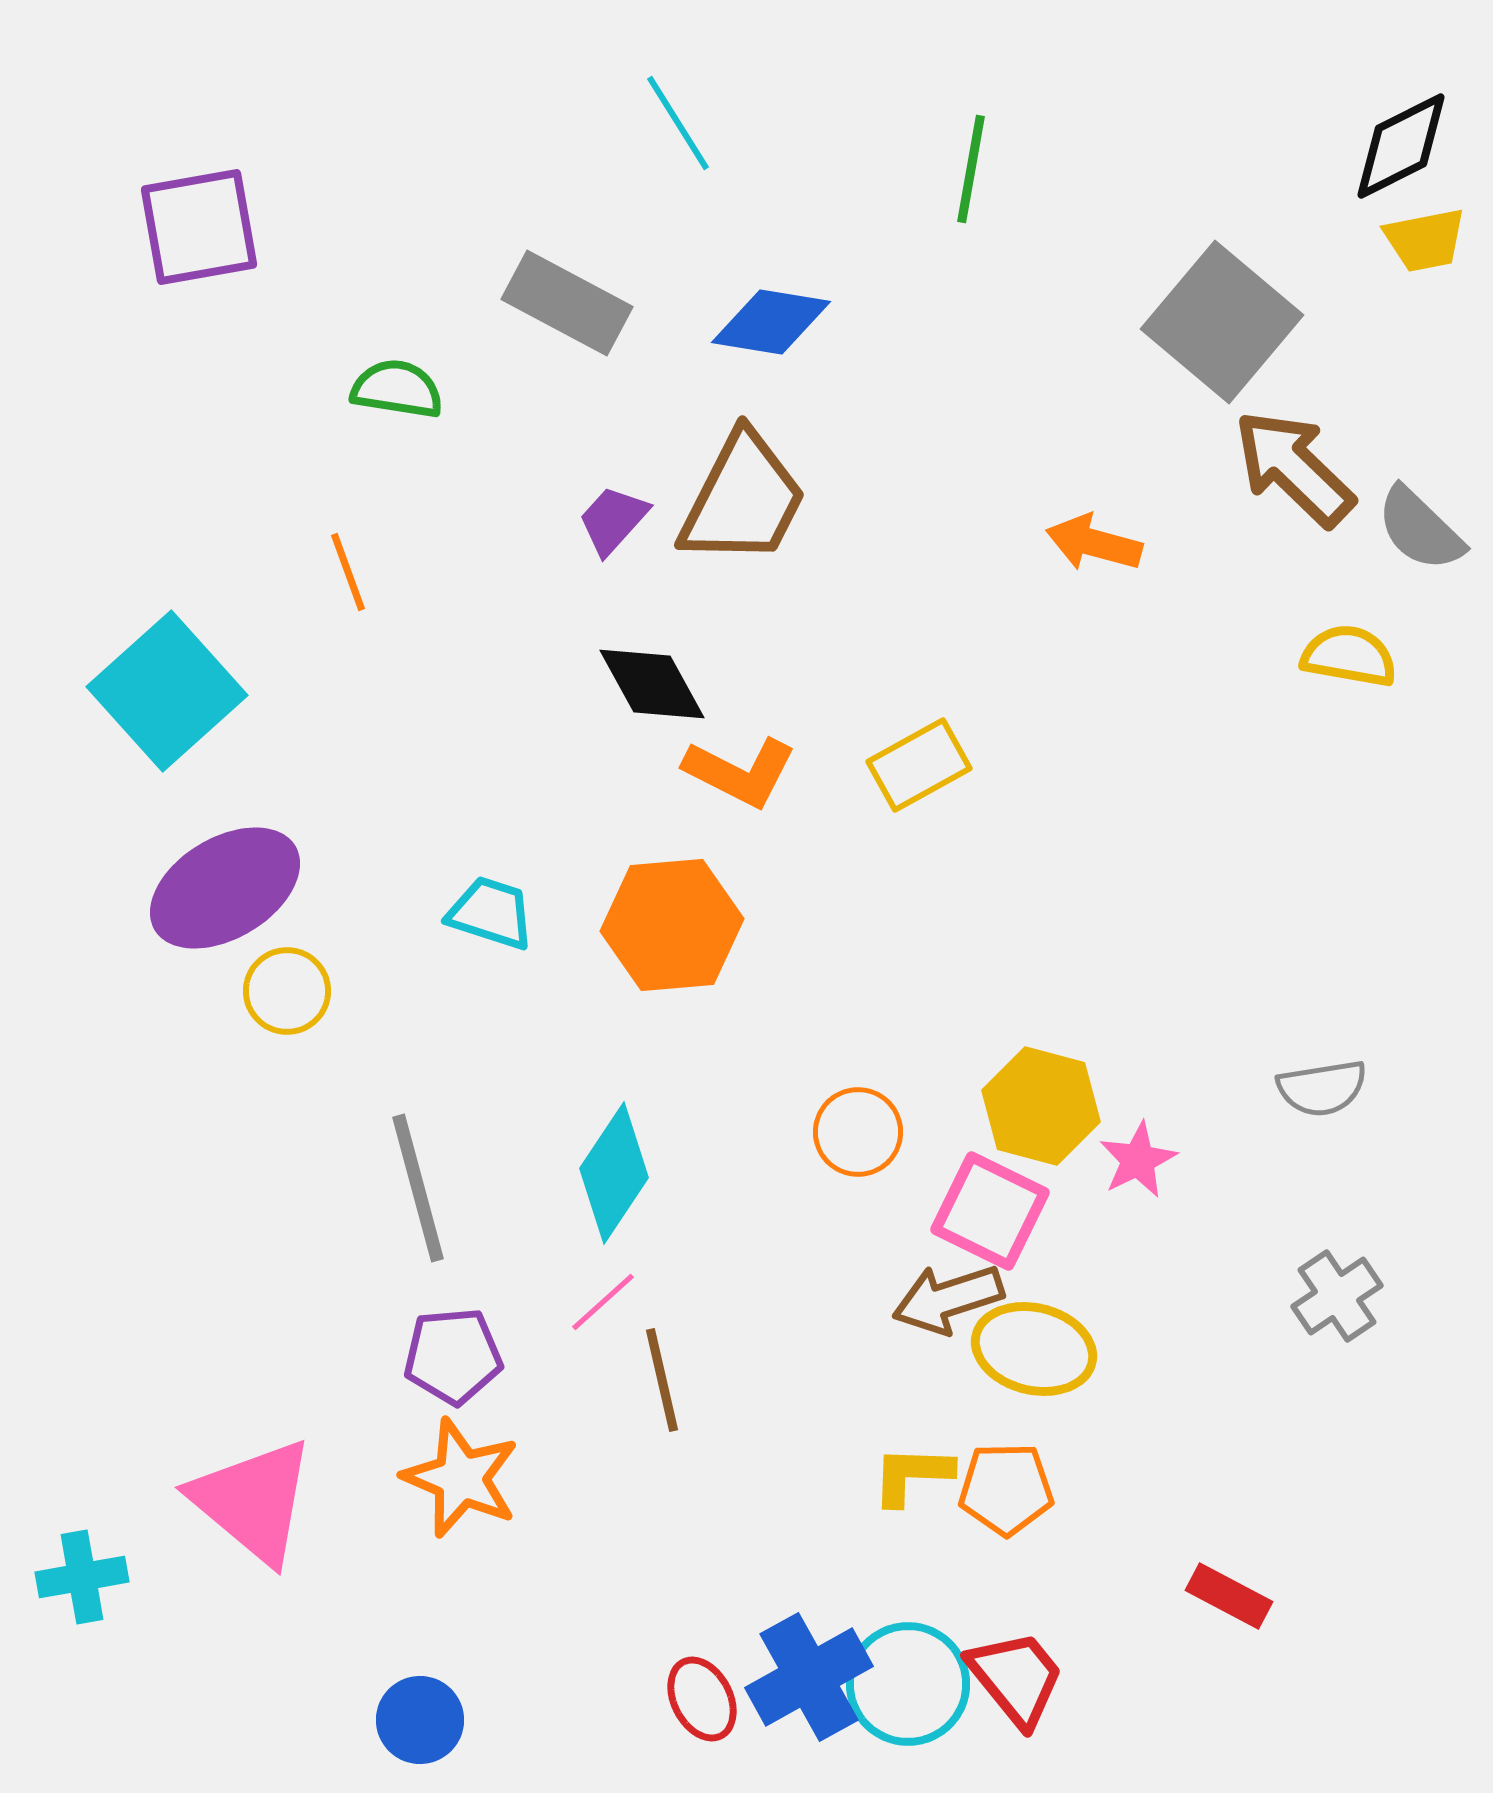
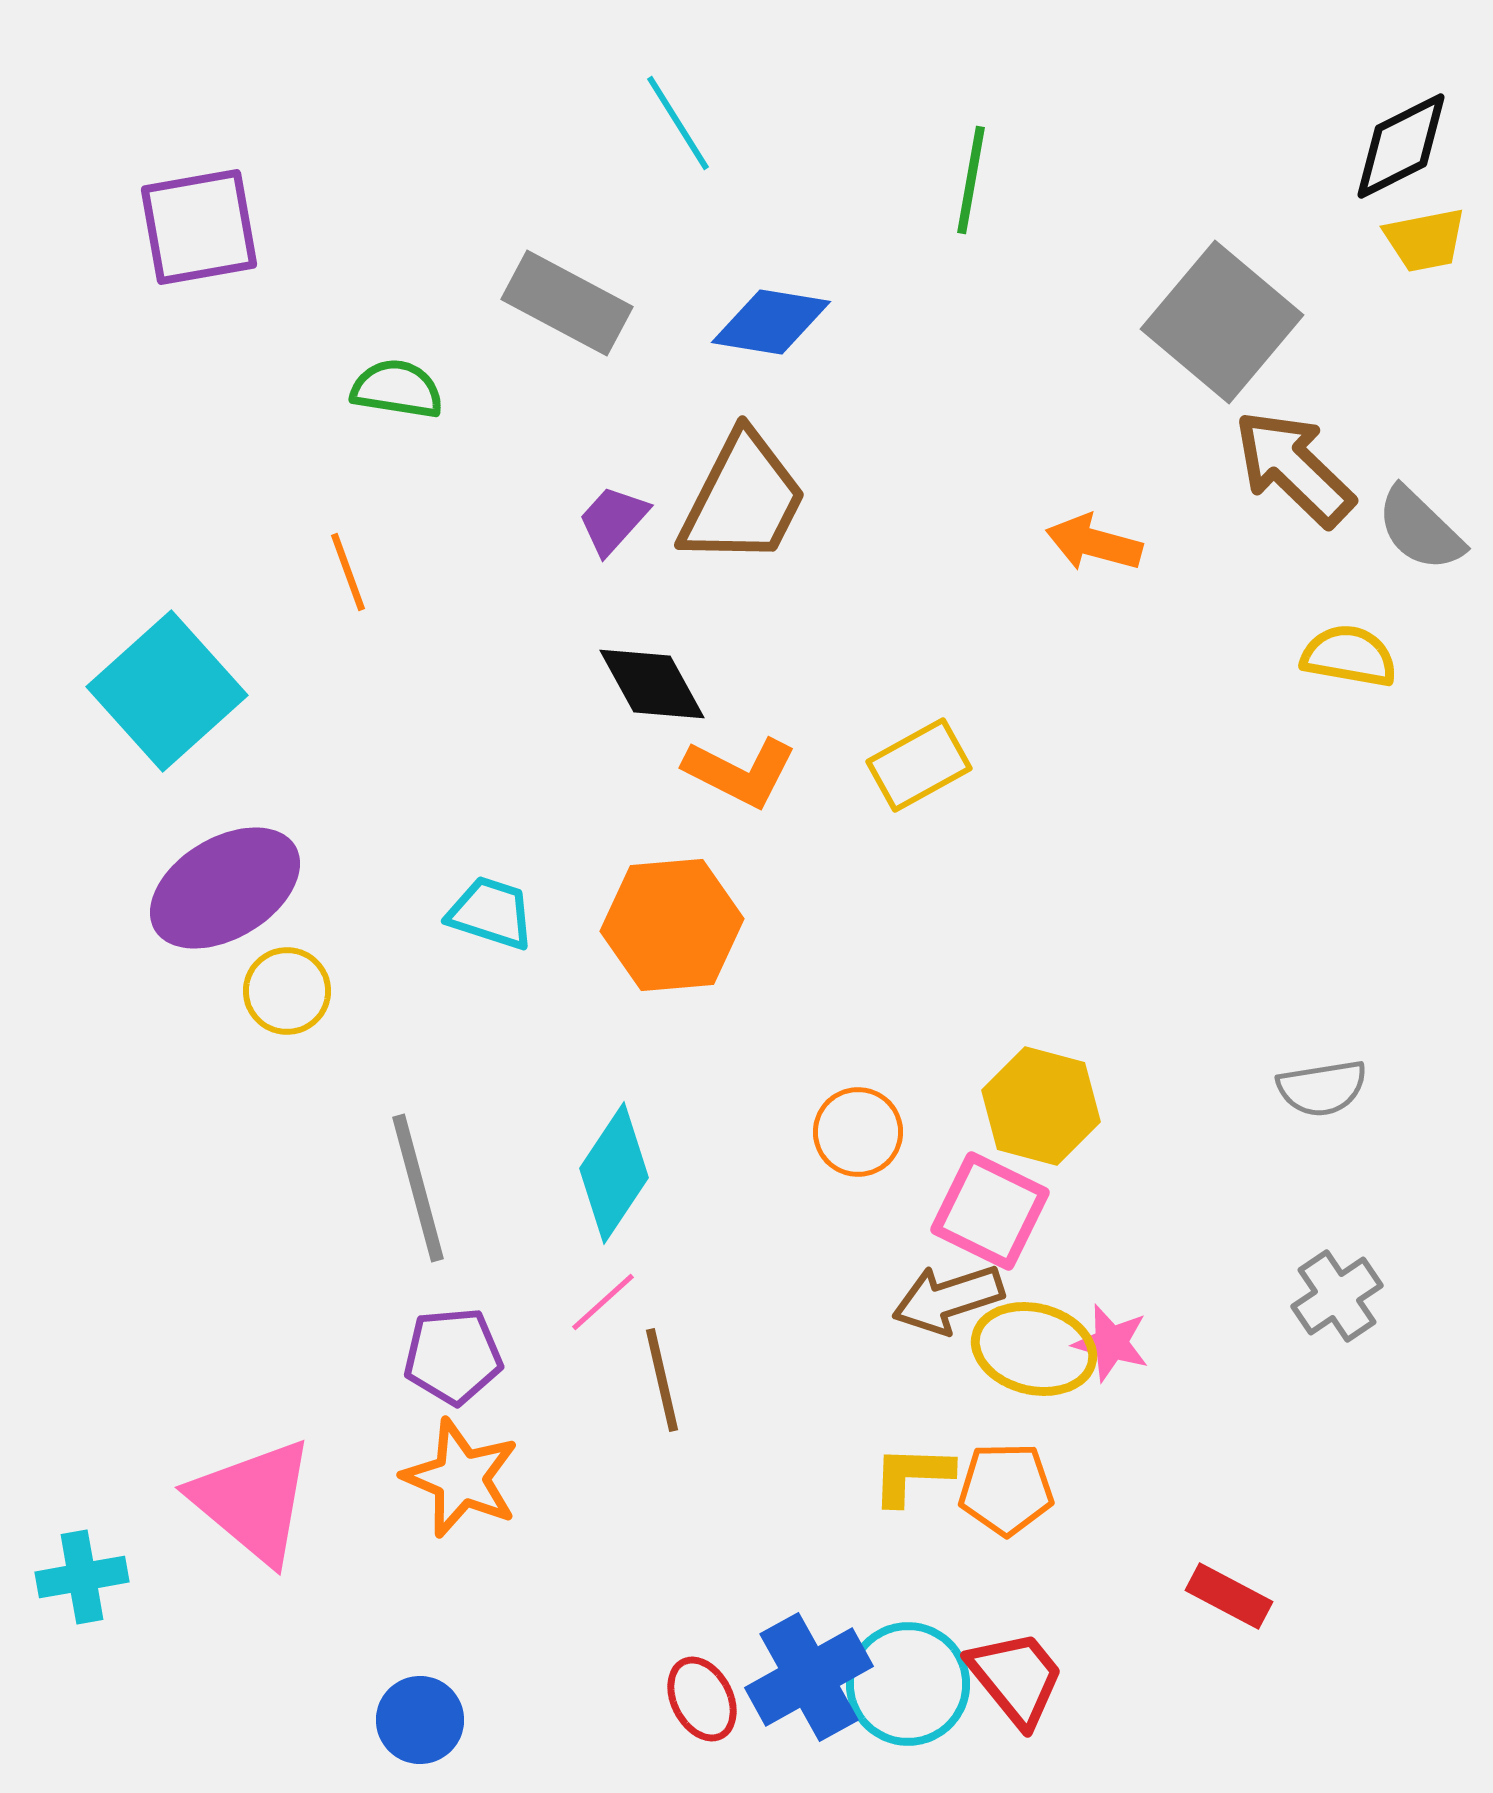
green line at (971, 169): moved 11 px down
pink star at (1138, 1160): moved 27 px left, 183 px down; rotated 30 degrees counterclockwise
